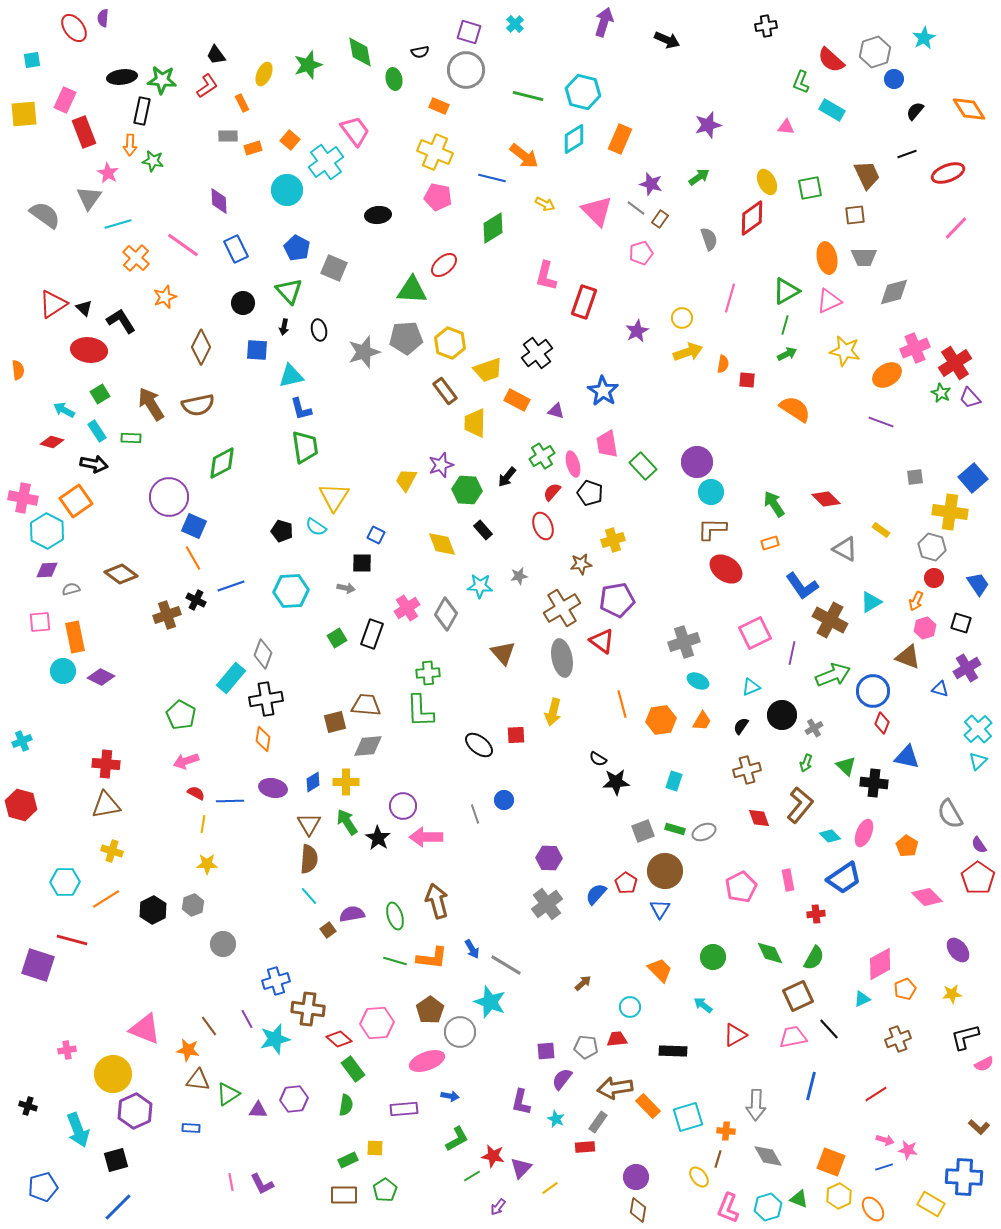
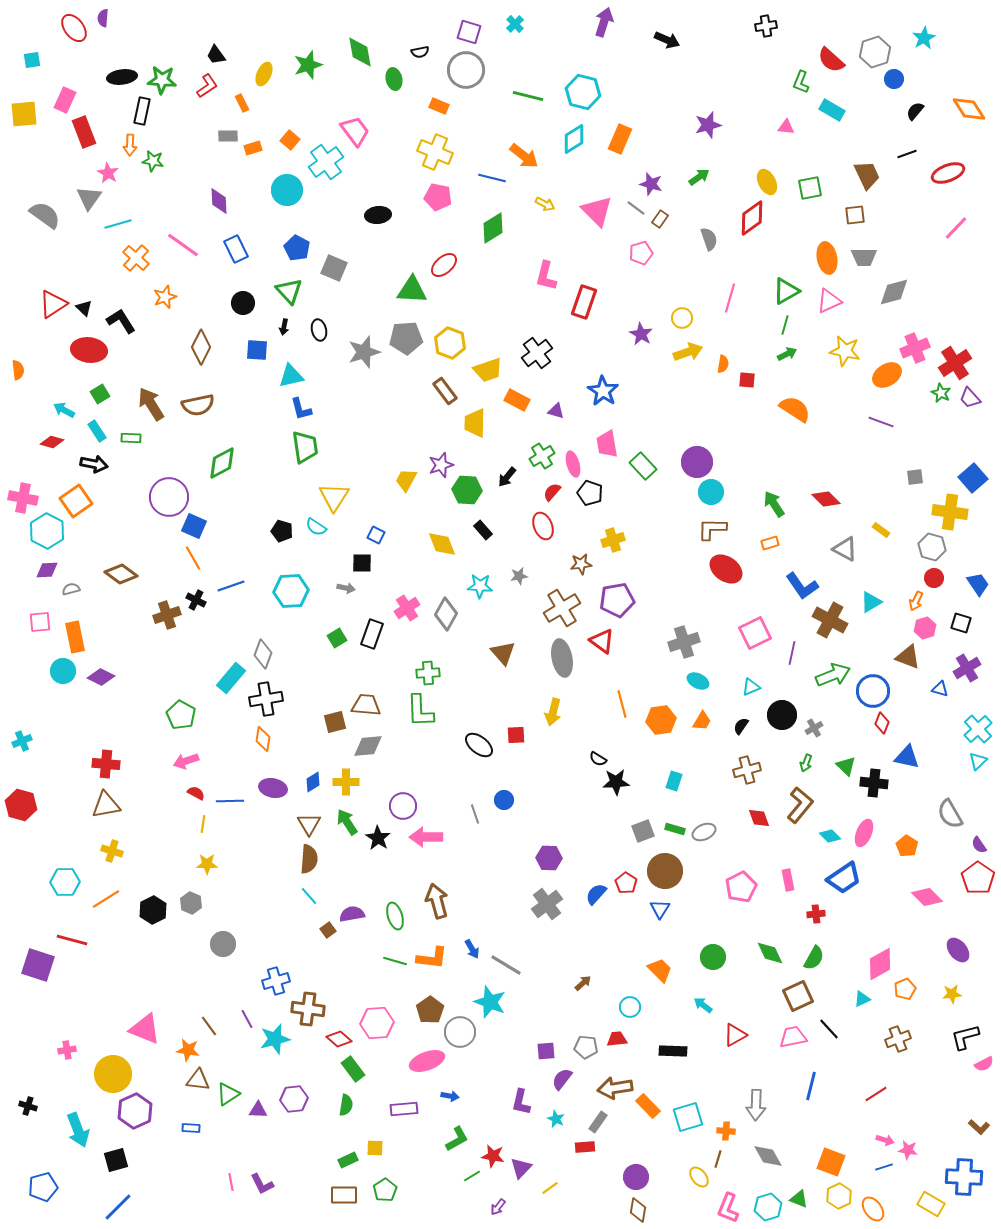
purple star at (637, 331): moved 4 px right, 3 px down; rotated 15 degrees counterclockwise
gray hexagon at (193, 905): moved 2 px left, 2 px up; rotated 15 degrees counterclockwise
